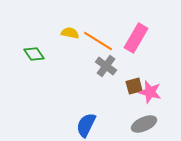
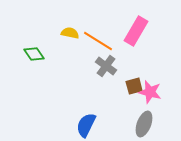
pink rectangle: moved 7 px up
gray ellipse: rotated 45 degrees counterclockwise
